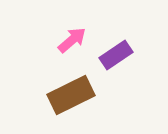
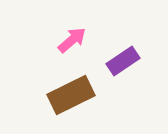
purple rectangle: moved 7 px right, 6 px down
